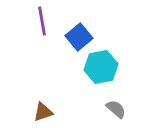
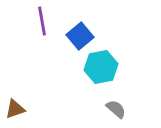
blue square: moved 1 px right, 1 px up
brown triangle: moved 28 px left, 3 px up
